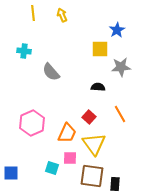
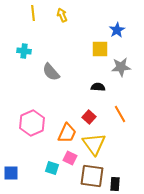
pink square: rotated 24 degrees clockwise
